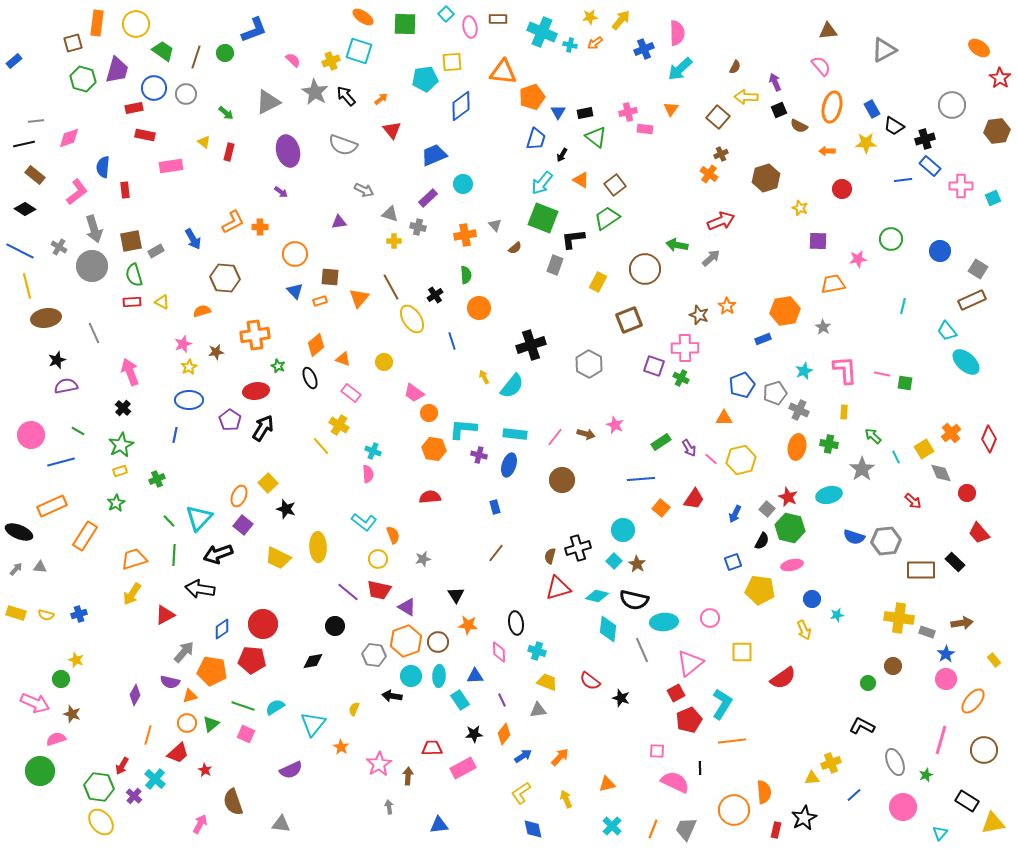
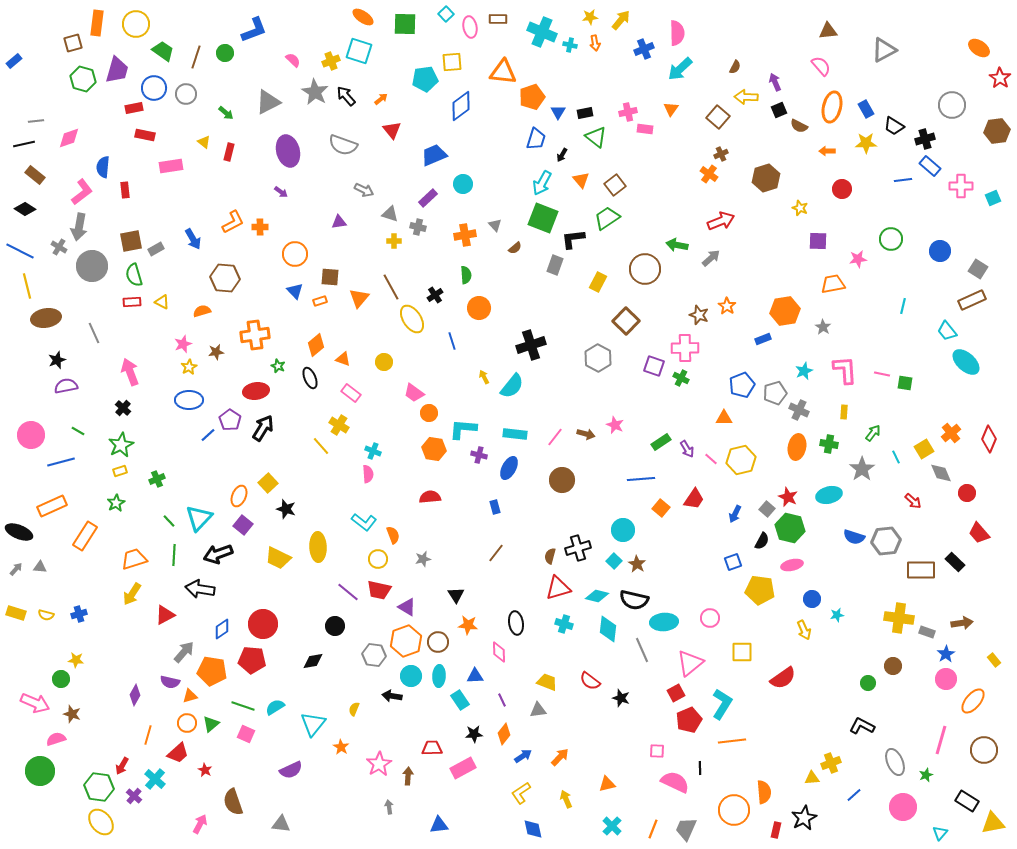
orange arrow at (595, 43): rotated 63 degrees counterclockwise
blue rectangle at (872, 109): moved 6 px left
orange triangle at (581, 180): rotated 18 degrees clockwise
cyan arrow at (542, 183): rotated 10 degrees counterclockwise
pink L-shape at (77, 192): moved 5 px right
gray arrow at (94, 229): moved 15 px left, 2 px up; rotated 28 degrees clockwise
gray rectangle at (156, 251): moved 2 px up
brown square at (629, 320): moved 3 px left, 1 px down; rotated 24 degrees counterclockwise
gray hexagon at (589, 364): moved 9 px right, 6 px up
blue line at (175, 435): moved 33 px right; rotated 35 degrees clockwise
green arrow at (873, 436): moved 3 px up; rotated 84 degrees clockwise
purple arrow at (689, 448): moved 2 px left, 1 px down
blue ellipse at (509, 465): moved 3 px down; rotated 10 degrees clockwise
cyan cross at (537, 651): moved 27 px right, 27 px up
yellow star at (76, 660): rotated 14 degrees counterclockwise
